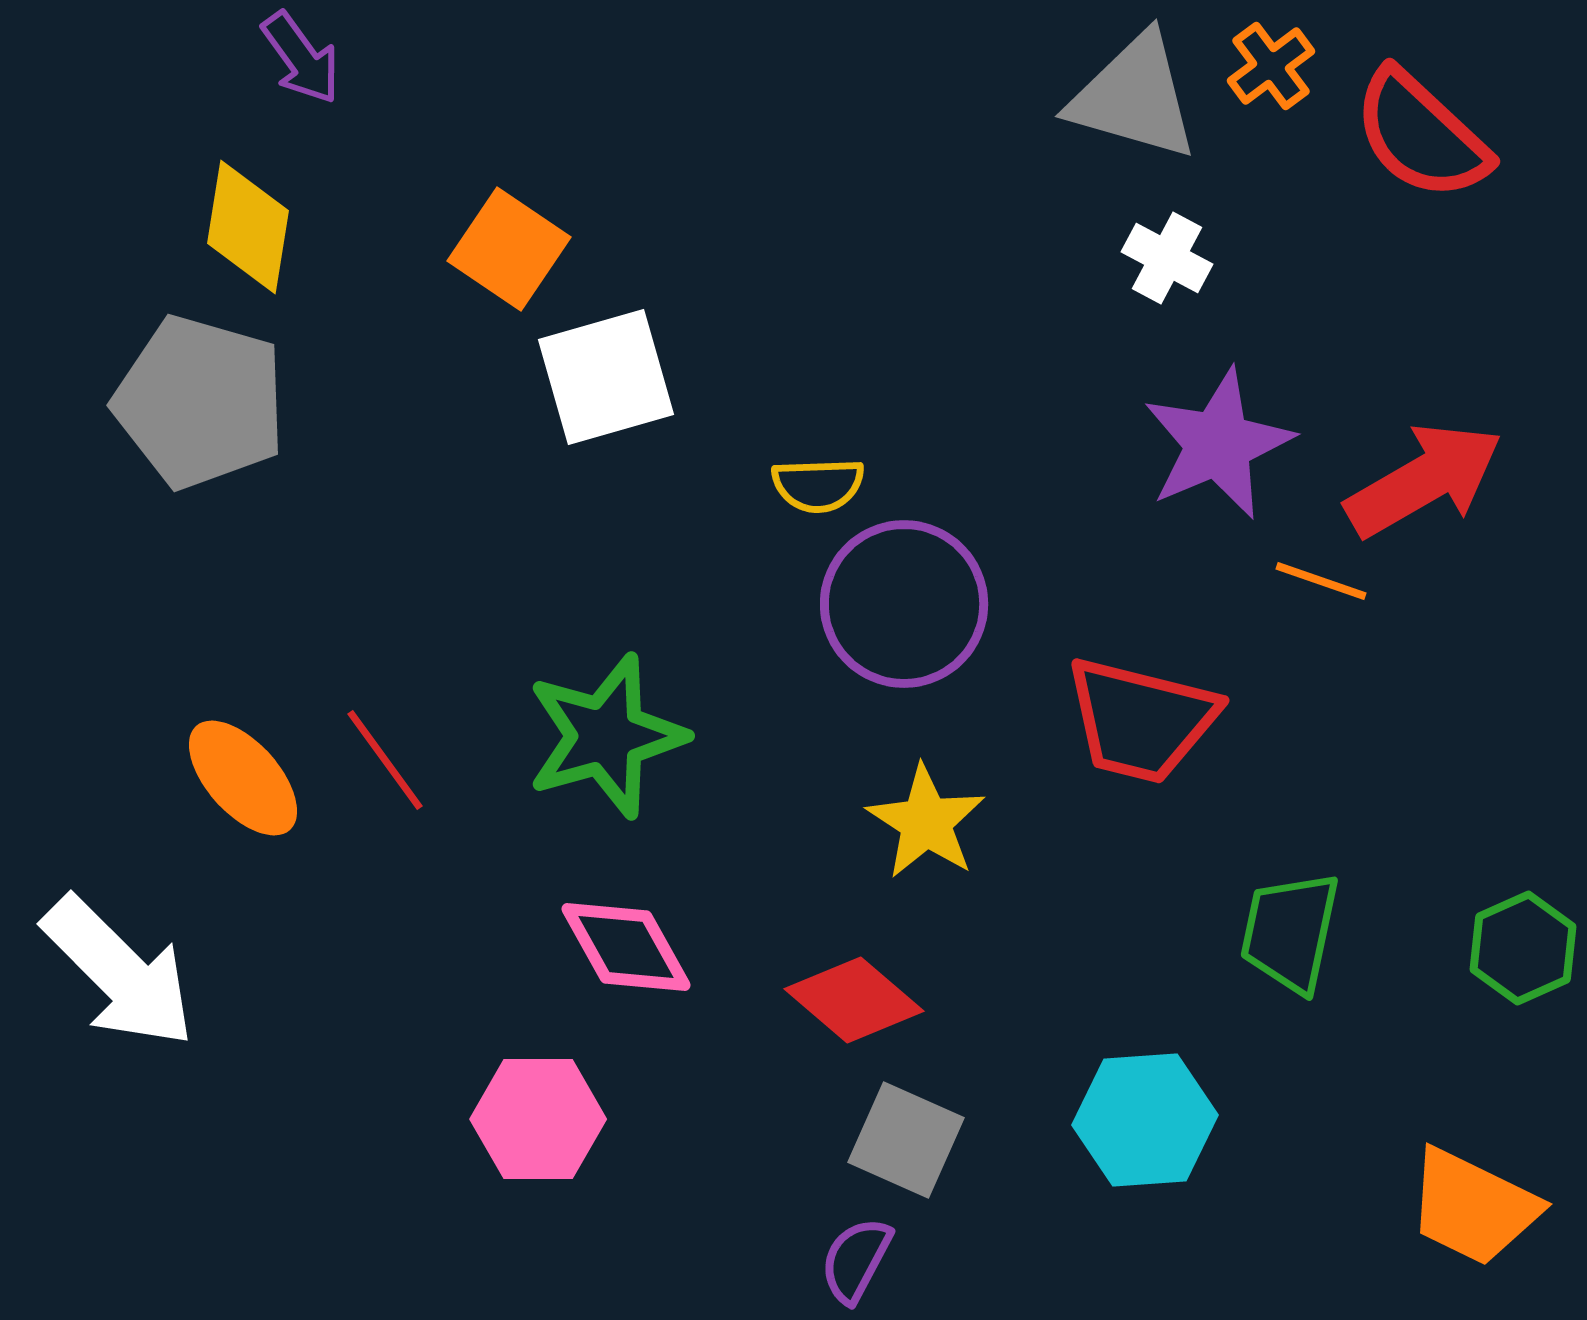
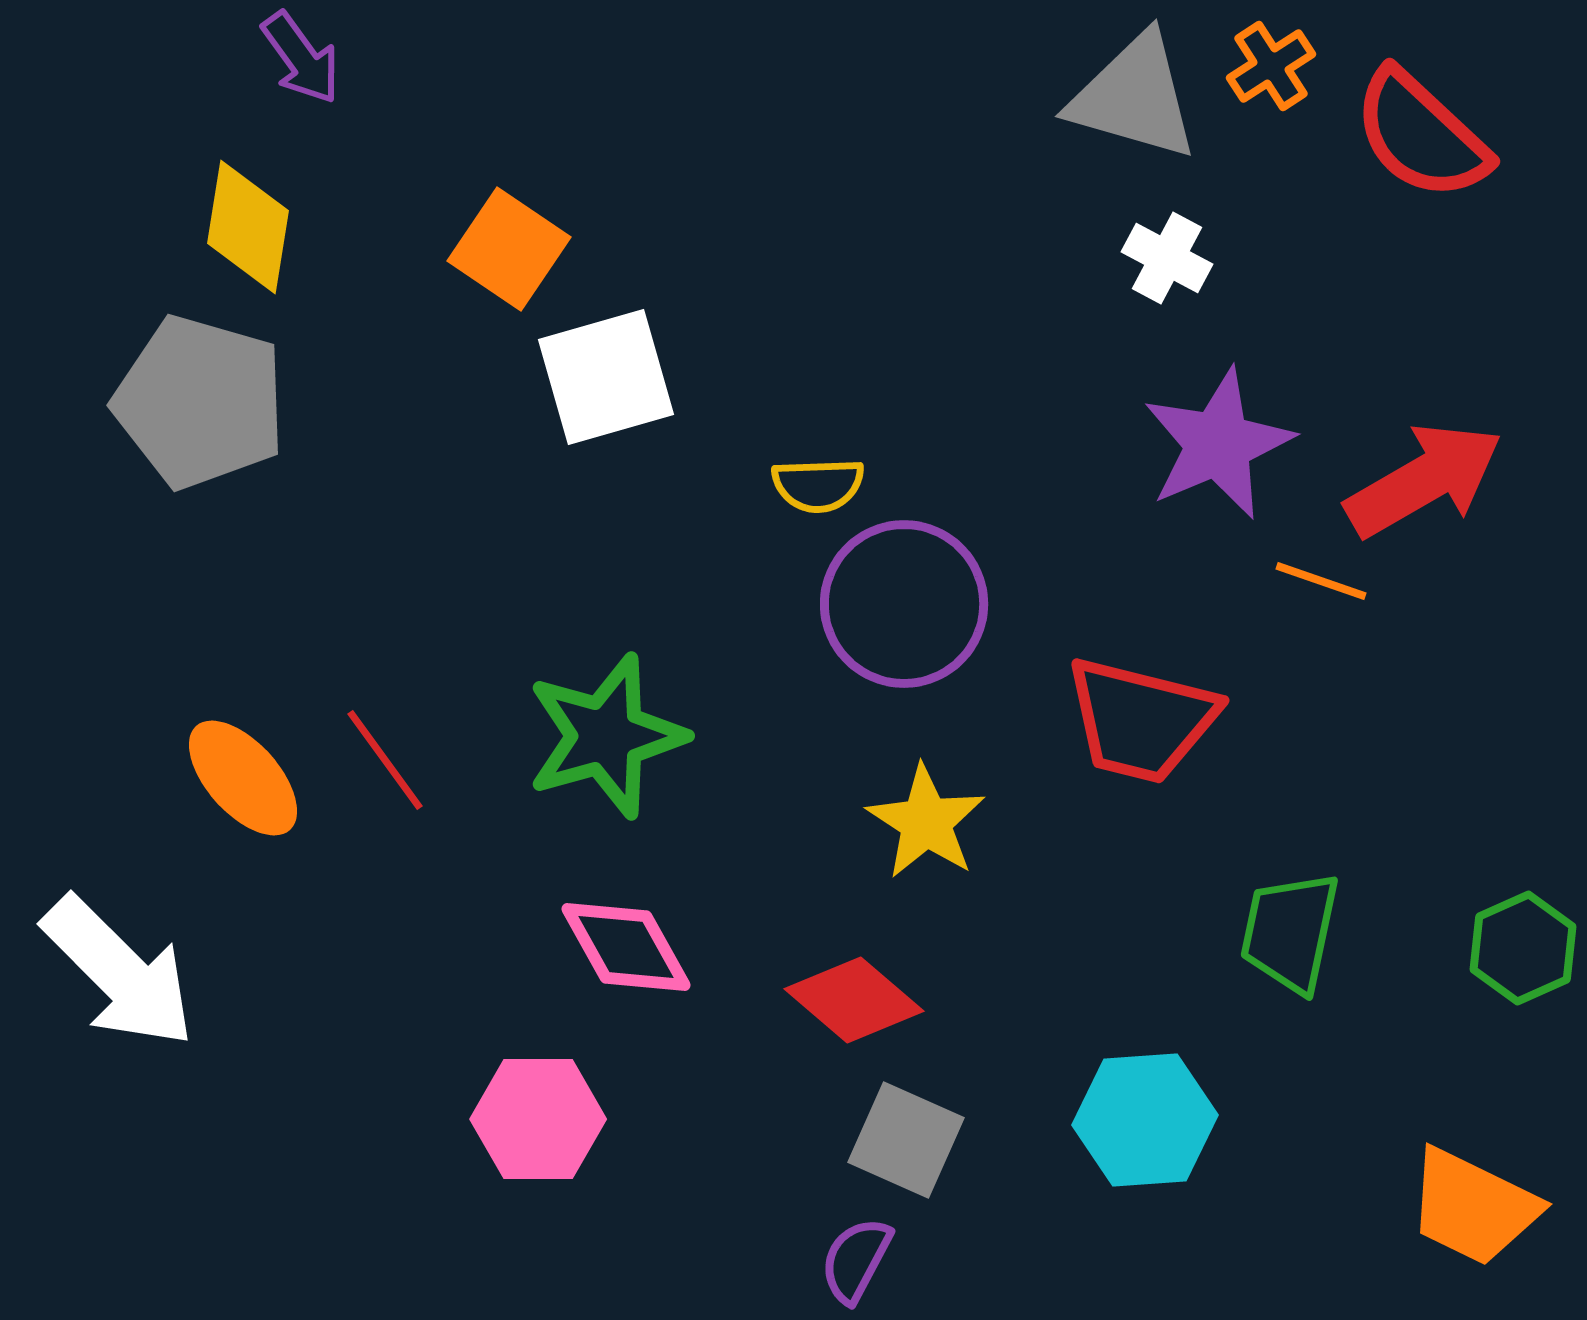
orange cross: rotated 4 degrees clockwise
